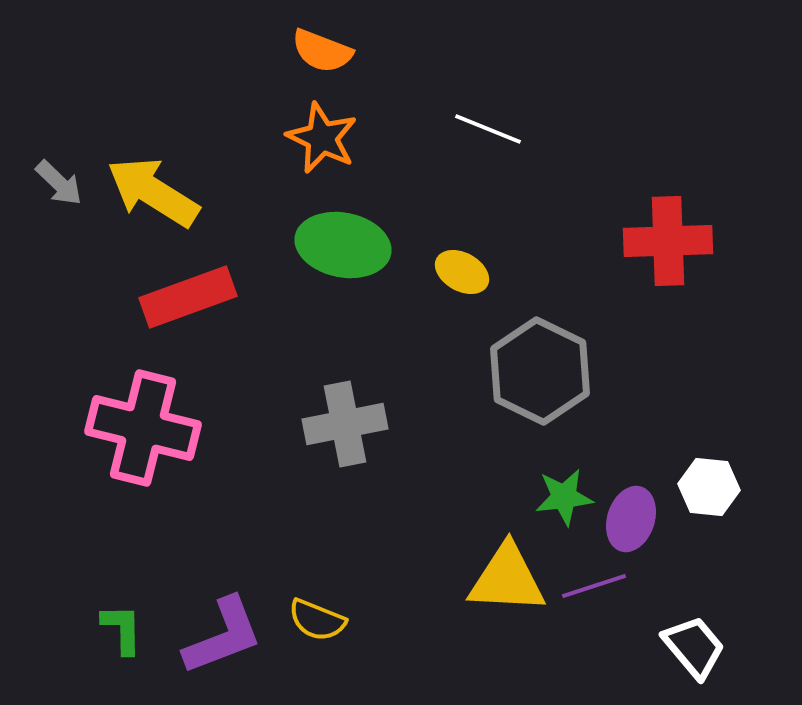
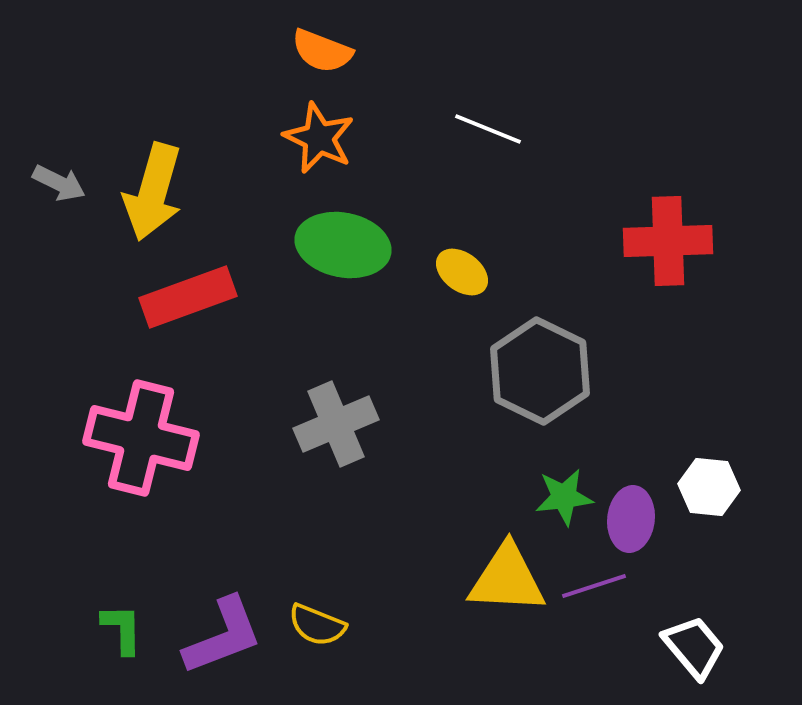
orange star: moved 3 px left
gray arrow: rotated 18 degrees counterclockwise
yellow arrow: rotated 106 degrees counterclockwise
yellow ellipse: rotated 8 degrees clockwise
gray cross: moved 9 px left; rotated 12 degrees counterclockwise
pink cross: moved 2 px left, 10 px down
purple ellipse: rotated 12 degrees counterclockwise
yellow semicircle: moved 5 px down
